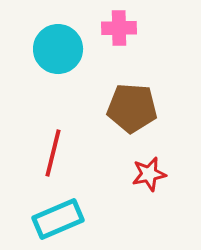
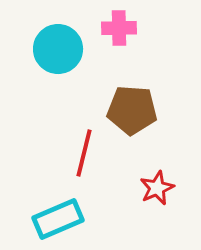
brown pentagon: moved 2 px down
red line: moved 31 px right
red star: moved 8 px right, 14 px down; rotated 12 degrees counterclockwise
